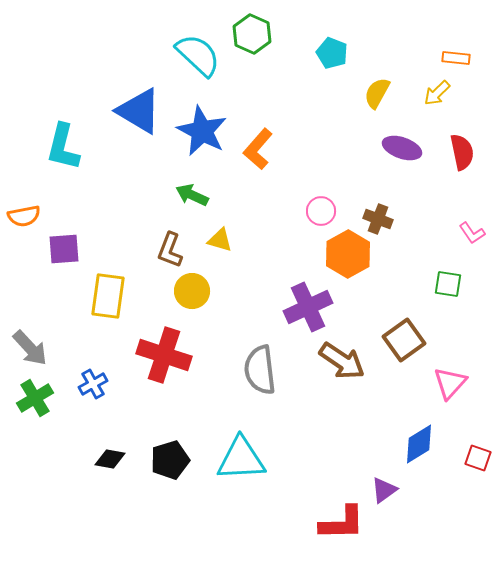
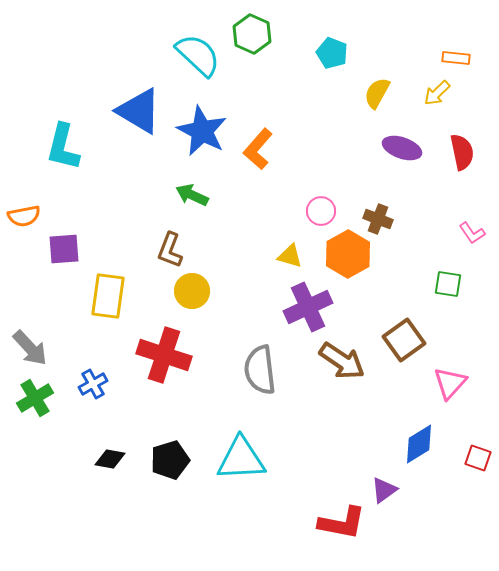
yellow triangle: moved 70 px right, 16 px down
red L-shape: rotated 12 degrees clockwise
